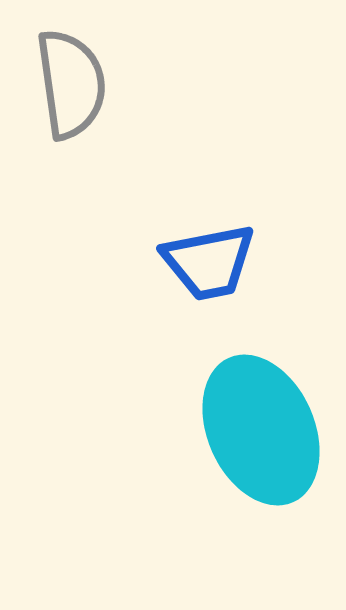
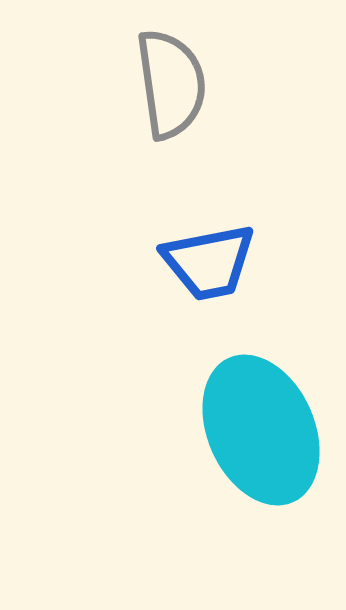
gray semicircle: moved 100 px right
